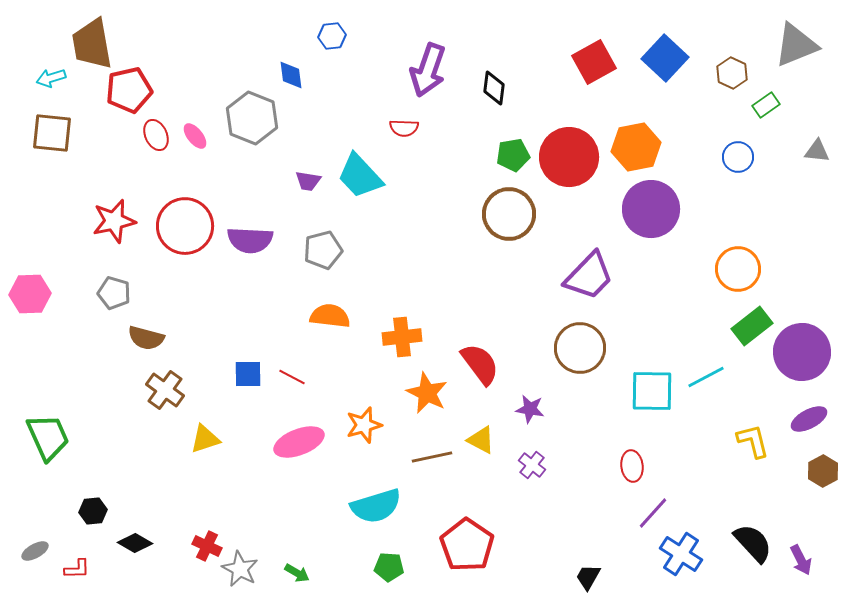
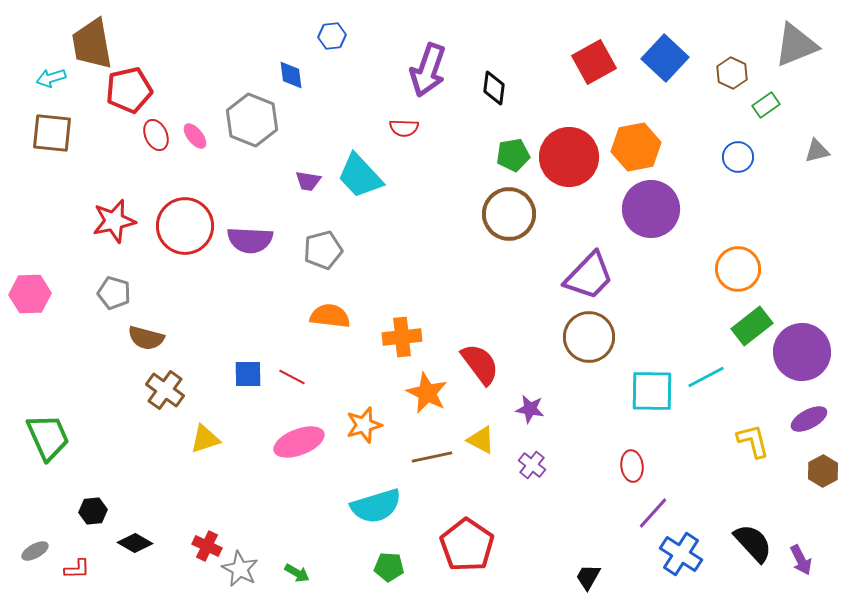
gray hexagon at (252, 118): moved 2 px down
gray triangle at (817, 151): rotated 20 degrees counterclockwise
brown circle at (580, 348): moved 9 px right, 11 px up
